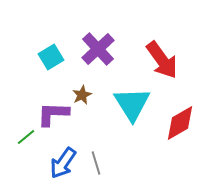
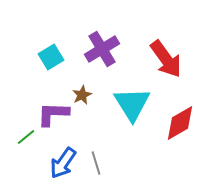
purple cross: moved 4 px right; rotated 12 degrees clockwise
red arrow: moved 4 px right, 1 px up
